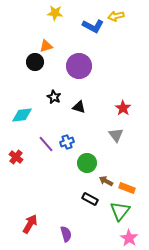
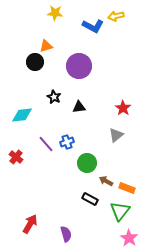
black triangle: rotated 24 degrees counterclockwise
gray triangle: rotated 28 degrees clockwise
